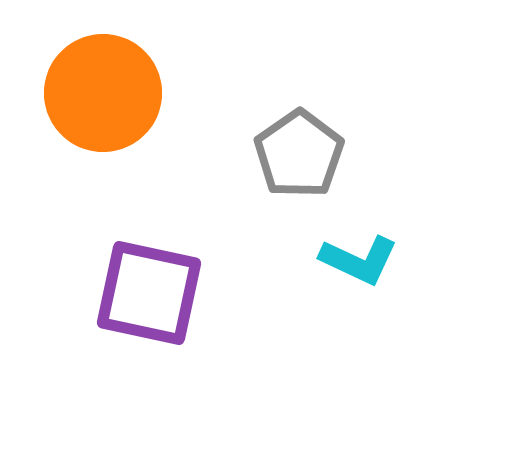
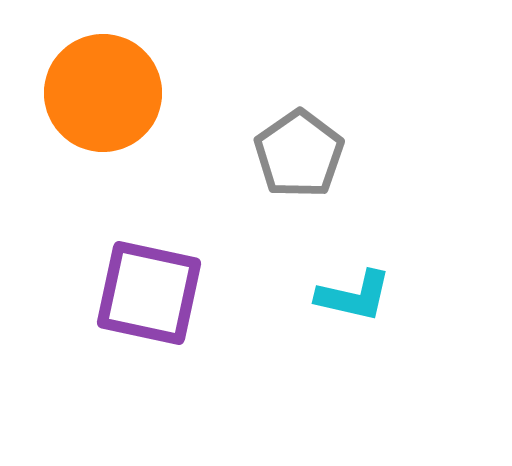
cyan L-shape: moved 5 px left, 36 px down; rotated 12 degrees counterclockwise
